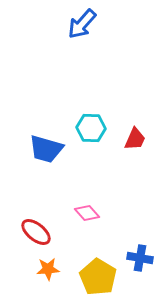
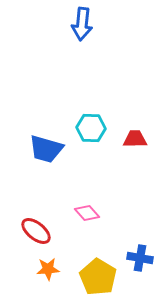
blue arrow: rotated 36 degrees counterclockwise
red trapezoid: rotated 115 degrees counterclockwise
red ellipse: moved 1 px up
